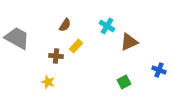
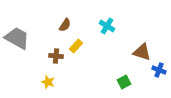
brown triangle: moved 13 px right, 10 px down; rotated 42 degrees clockwise
